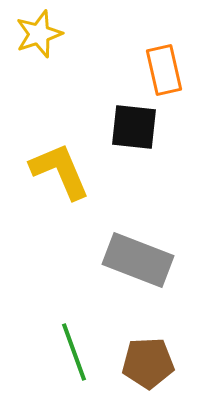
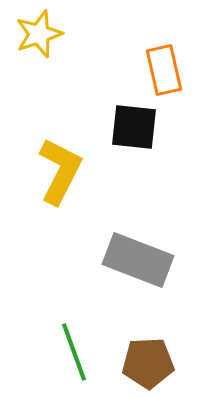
yellow L-shape: rotated 50 degrees clockwise
